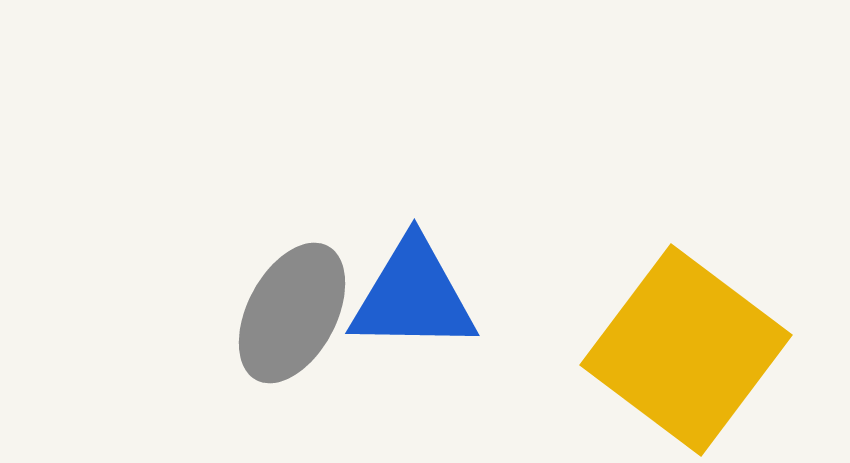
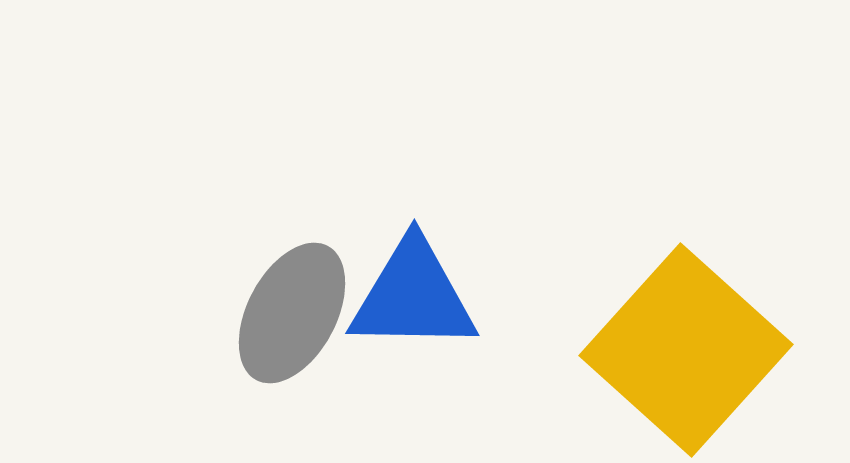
yellow square: rotated 5 degrees clockwise
